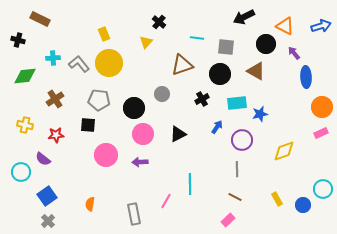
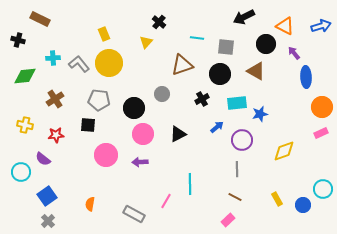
blue arrow at (217, 127): rotated 16 degrees clockwise
gray rectangle at (134, 214): rotated 50 degrees counterclockwise
